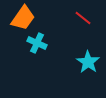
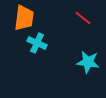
orange trapezoid: moved 1 px right; rotated 28 degrees counterclockwise
cyan star: rotated 25 degrees counterclockwise
